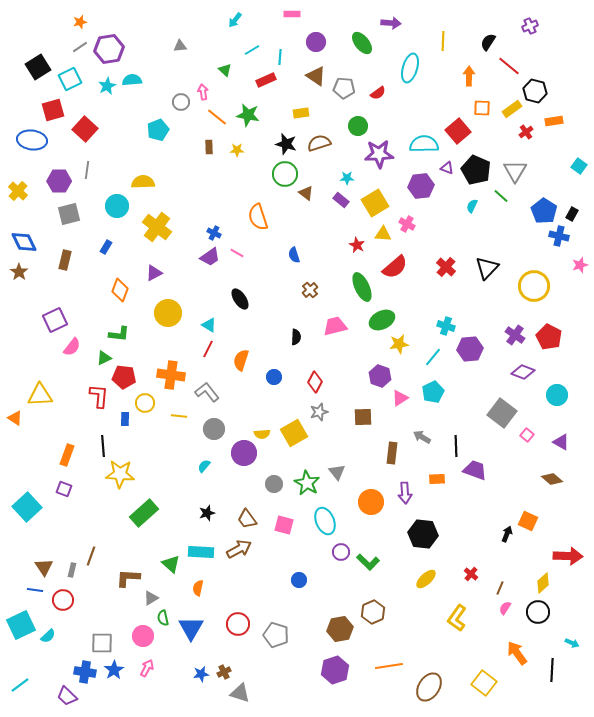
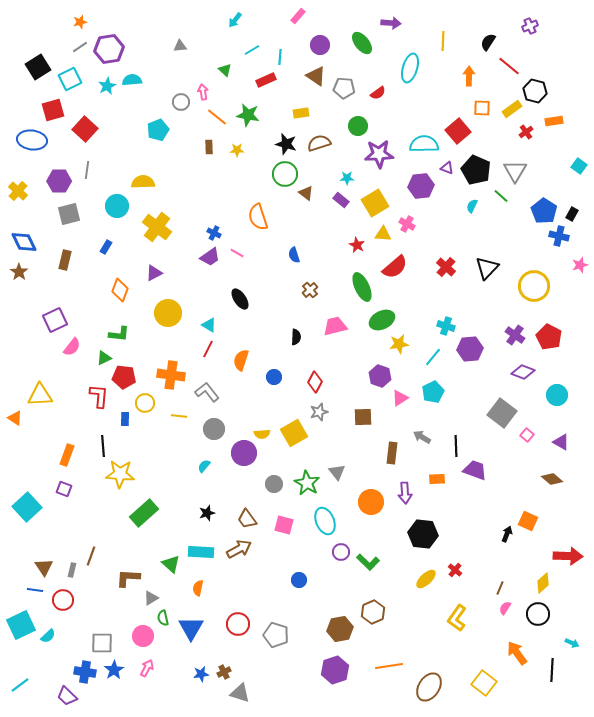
pink rectangle at (292, 14): moved 6 px right, 2 px down; rotated 49 degrees counterclockwise
purple circle at (316, 42): moved 4 px right, 3 px down
red cross at (471, 574): moved 16 px left, 4 px up
black circle at (538, 612): moved 2 px down
